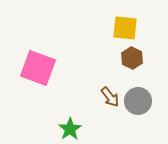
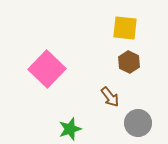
brown hexagon: moved 3 px left, 4 px down
pink square: moved 9 px right, 1 px down; rotated 24 degrees clockwise
gray circle: moved 22 px down
green star: rotated 15 degrees clockwise
